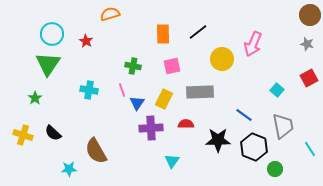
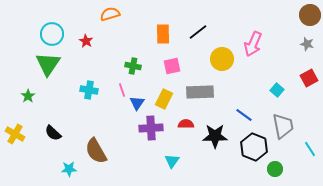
green star: moved 7 px left, 2 px up
yellow cross: moved 8 px left, 1 px up; rotated 12 degrees clockwise
black star: moved 3 px left, 4 px up
